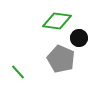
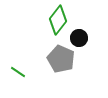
green diamond: moved 1 px right, 1 px up; rotated 60 degrees counterclockwise
green line: rotated 14 degrees counterclockwise
